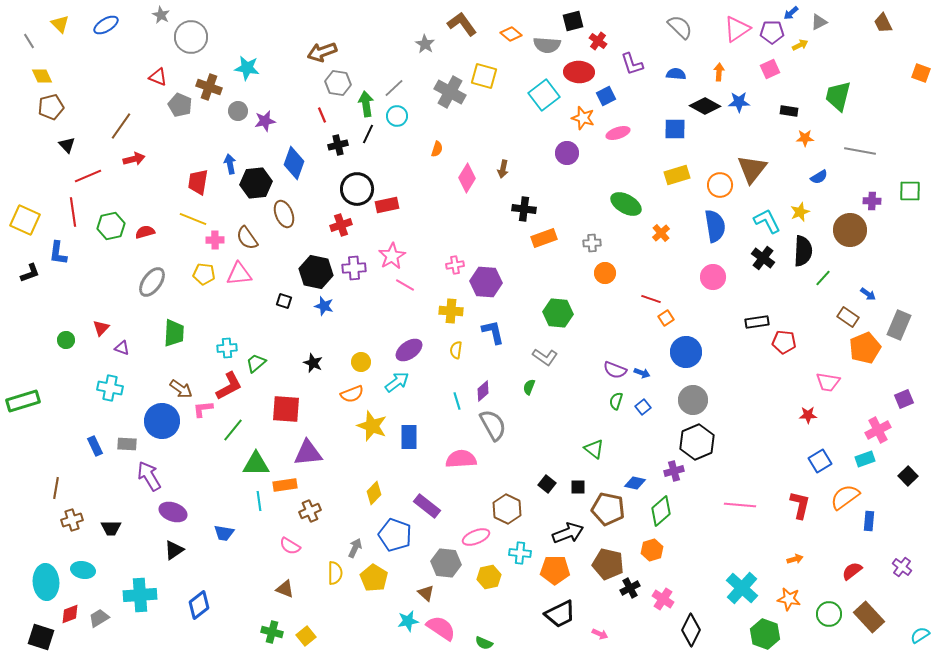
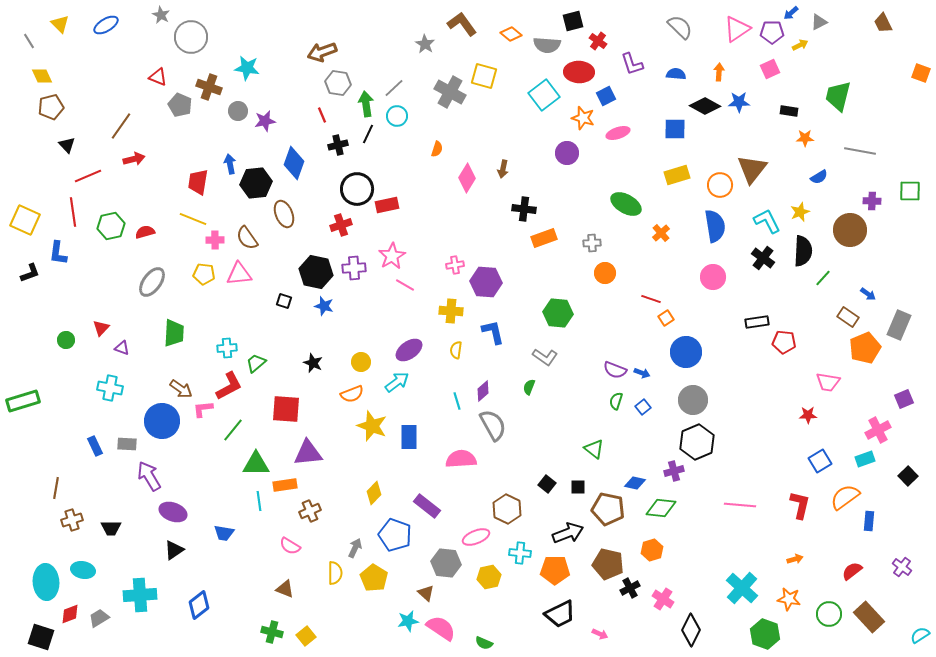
green diamond at (661, 511): moved 3 px up; rotated 48 degrees clockwise
